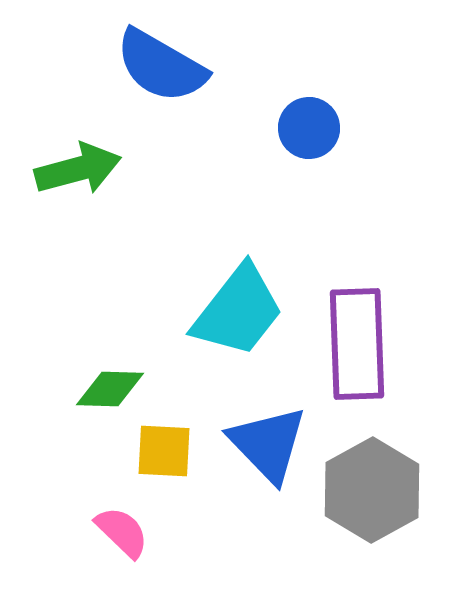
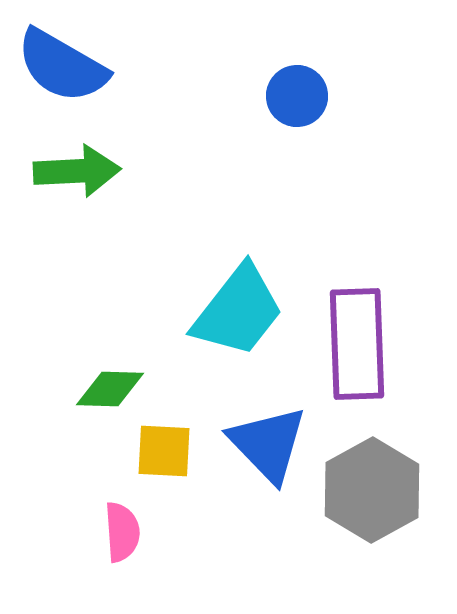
blue semicircle: moved 99 px left
blue circle: moved 12 px left, 32 px up
green arrow: moved 1 px left, 2 px down; rotated 12 degrees clockwise
pink semicircle: rotated 42 degrees clockwise
